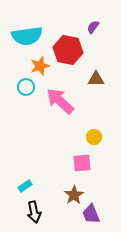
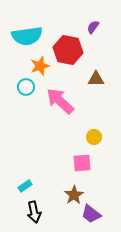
purple trapezoid: rotated 30 degrees counterclockwise
